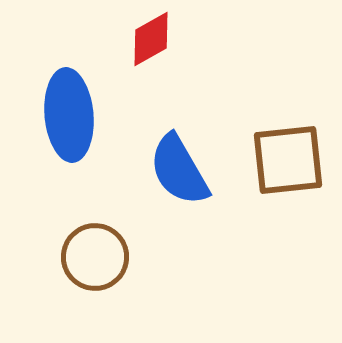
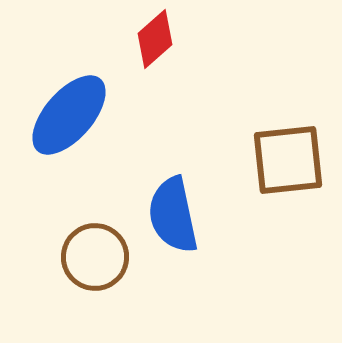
red diamond: moved 4 px right; rotated 12 degrees counterclockwise
blue ellipse: rotated 46 degrees clockwise
blue semicircle: moved 6 px left, 45 px down; rotated 18 degrees clockwise
